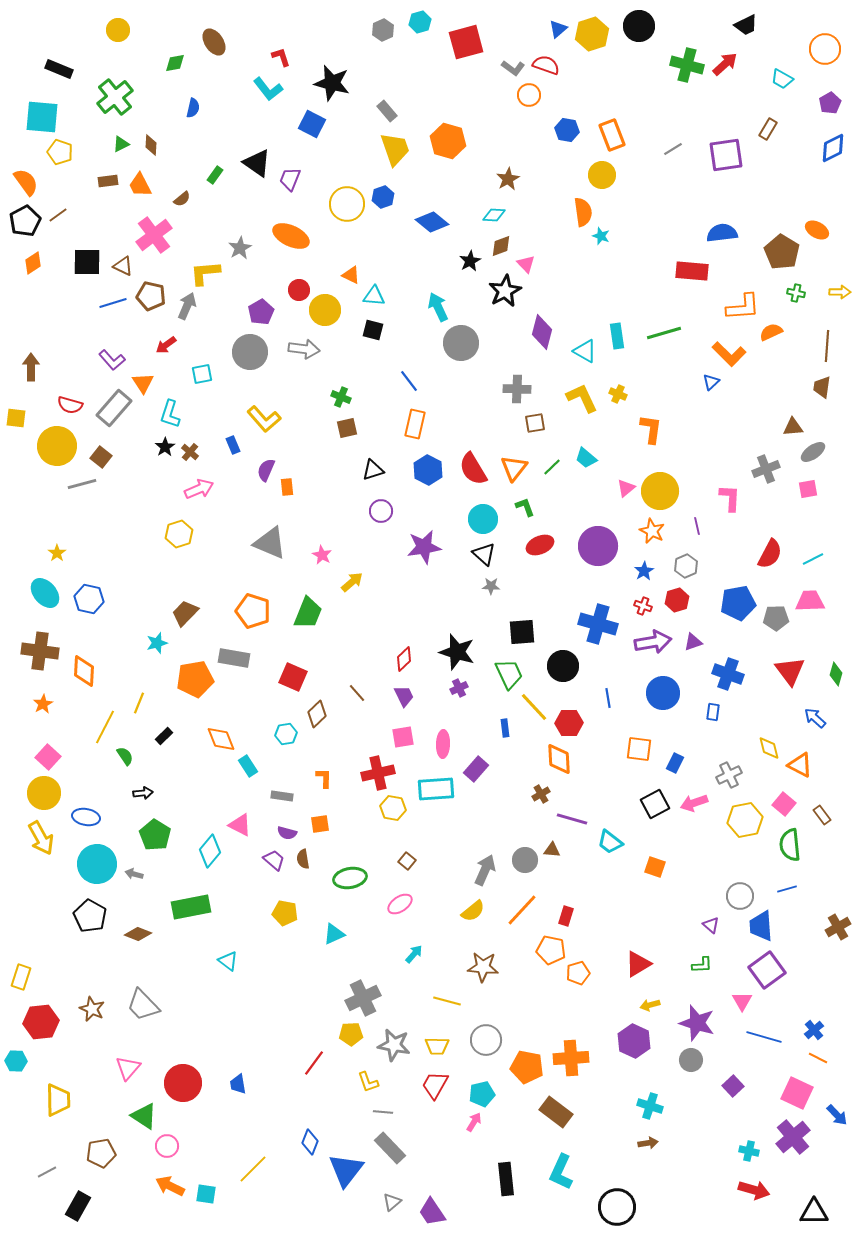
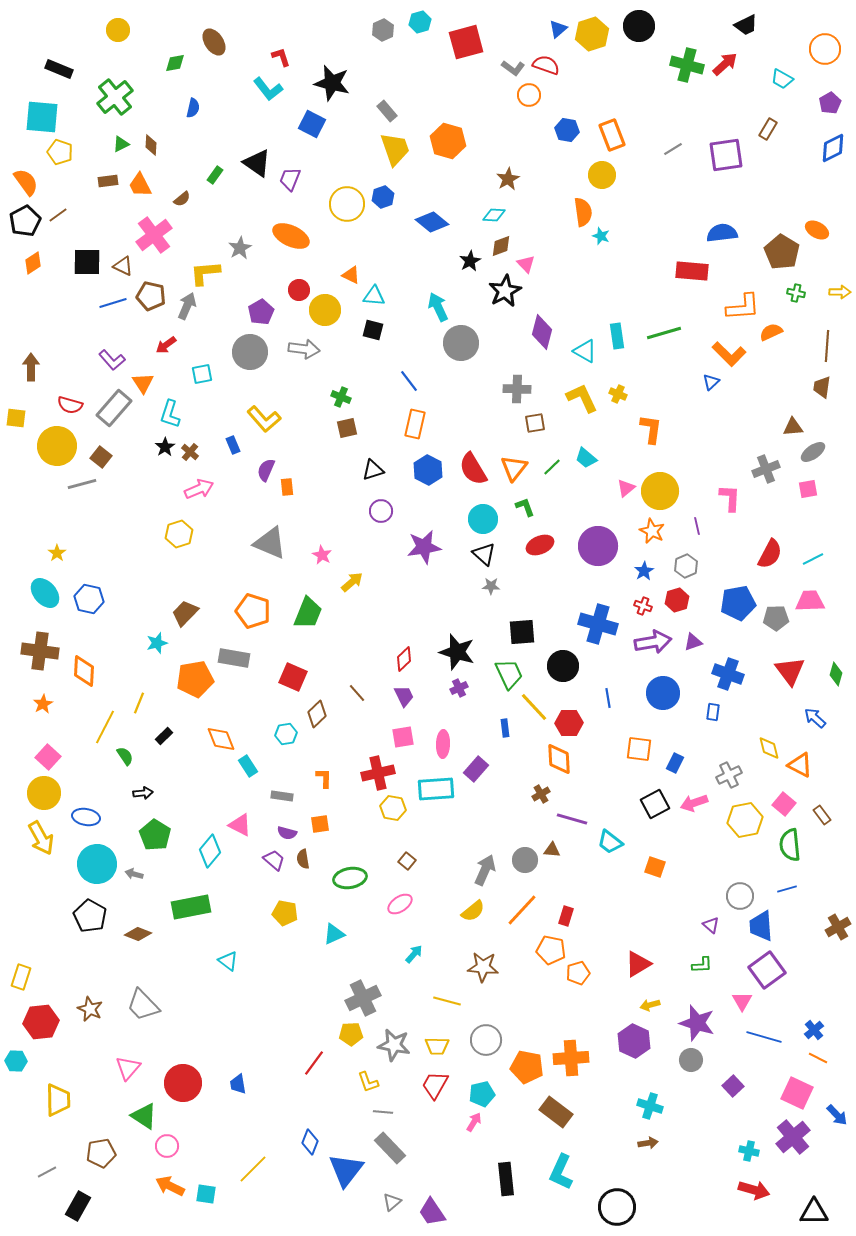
brown star at (92, 1009): moved 2 px left
